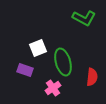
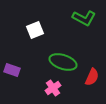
white square: moved 3 px left, 18 px up
green ellipse: rotated 56 degrees counterclockwise
purple rectangle: moved 13 px left
red semicircle: rotated 18 degrees clockwise
